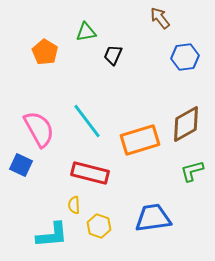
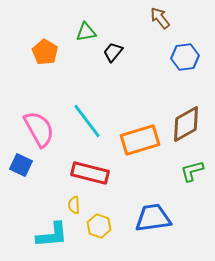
black trapezoid: moved 3 px up; rotated 15 degrees clockwise
